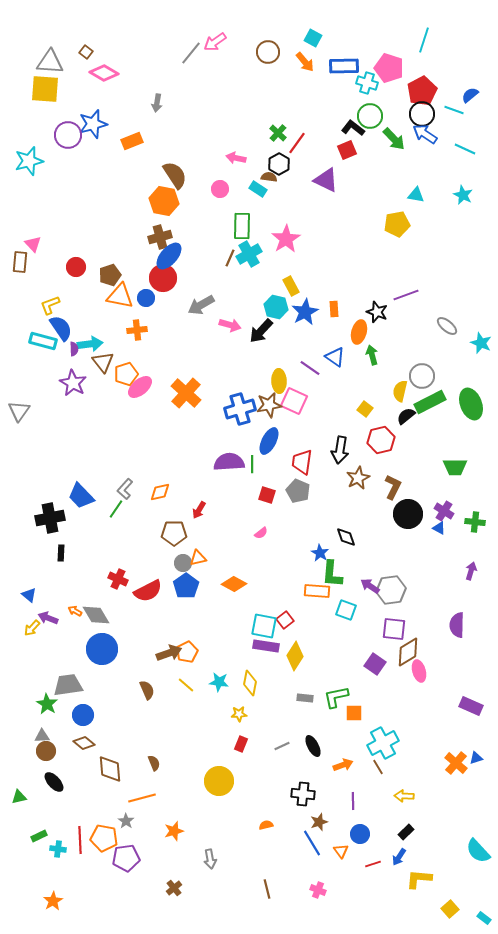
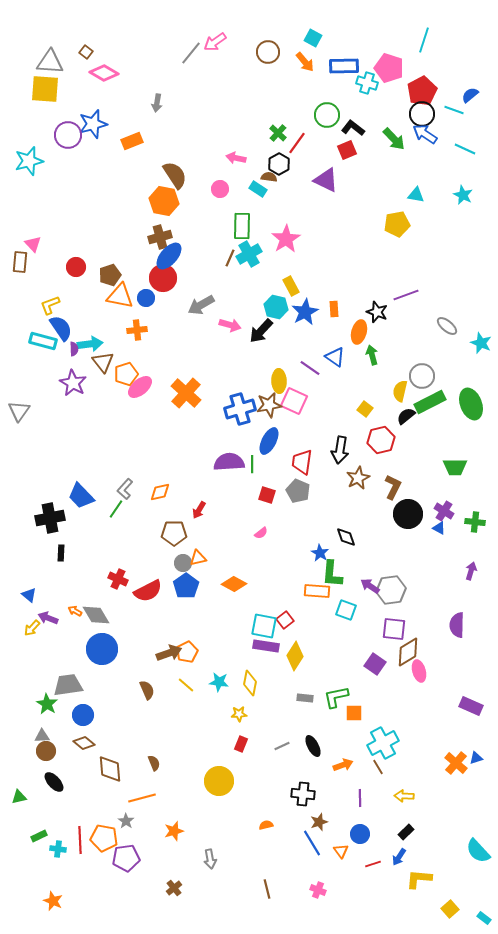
green circle at (370, 116): moved 43 px left, 1 px up
purple line at (353, 801): moved 7 px right, 3 px up
orange star at (53, 901): rotated 18 degrees counterclockwise
